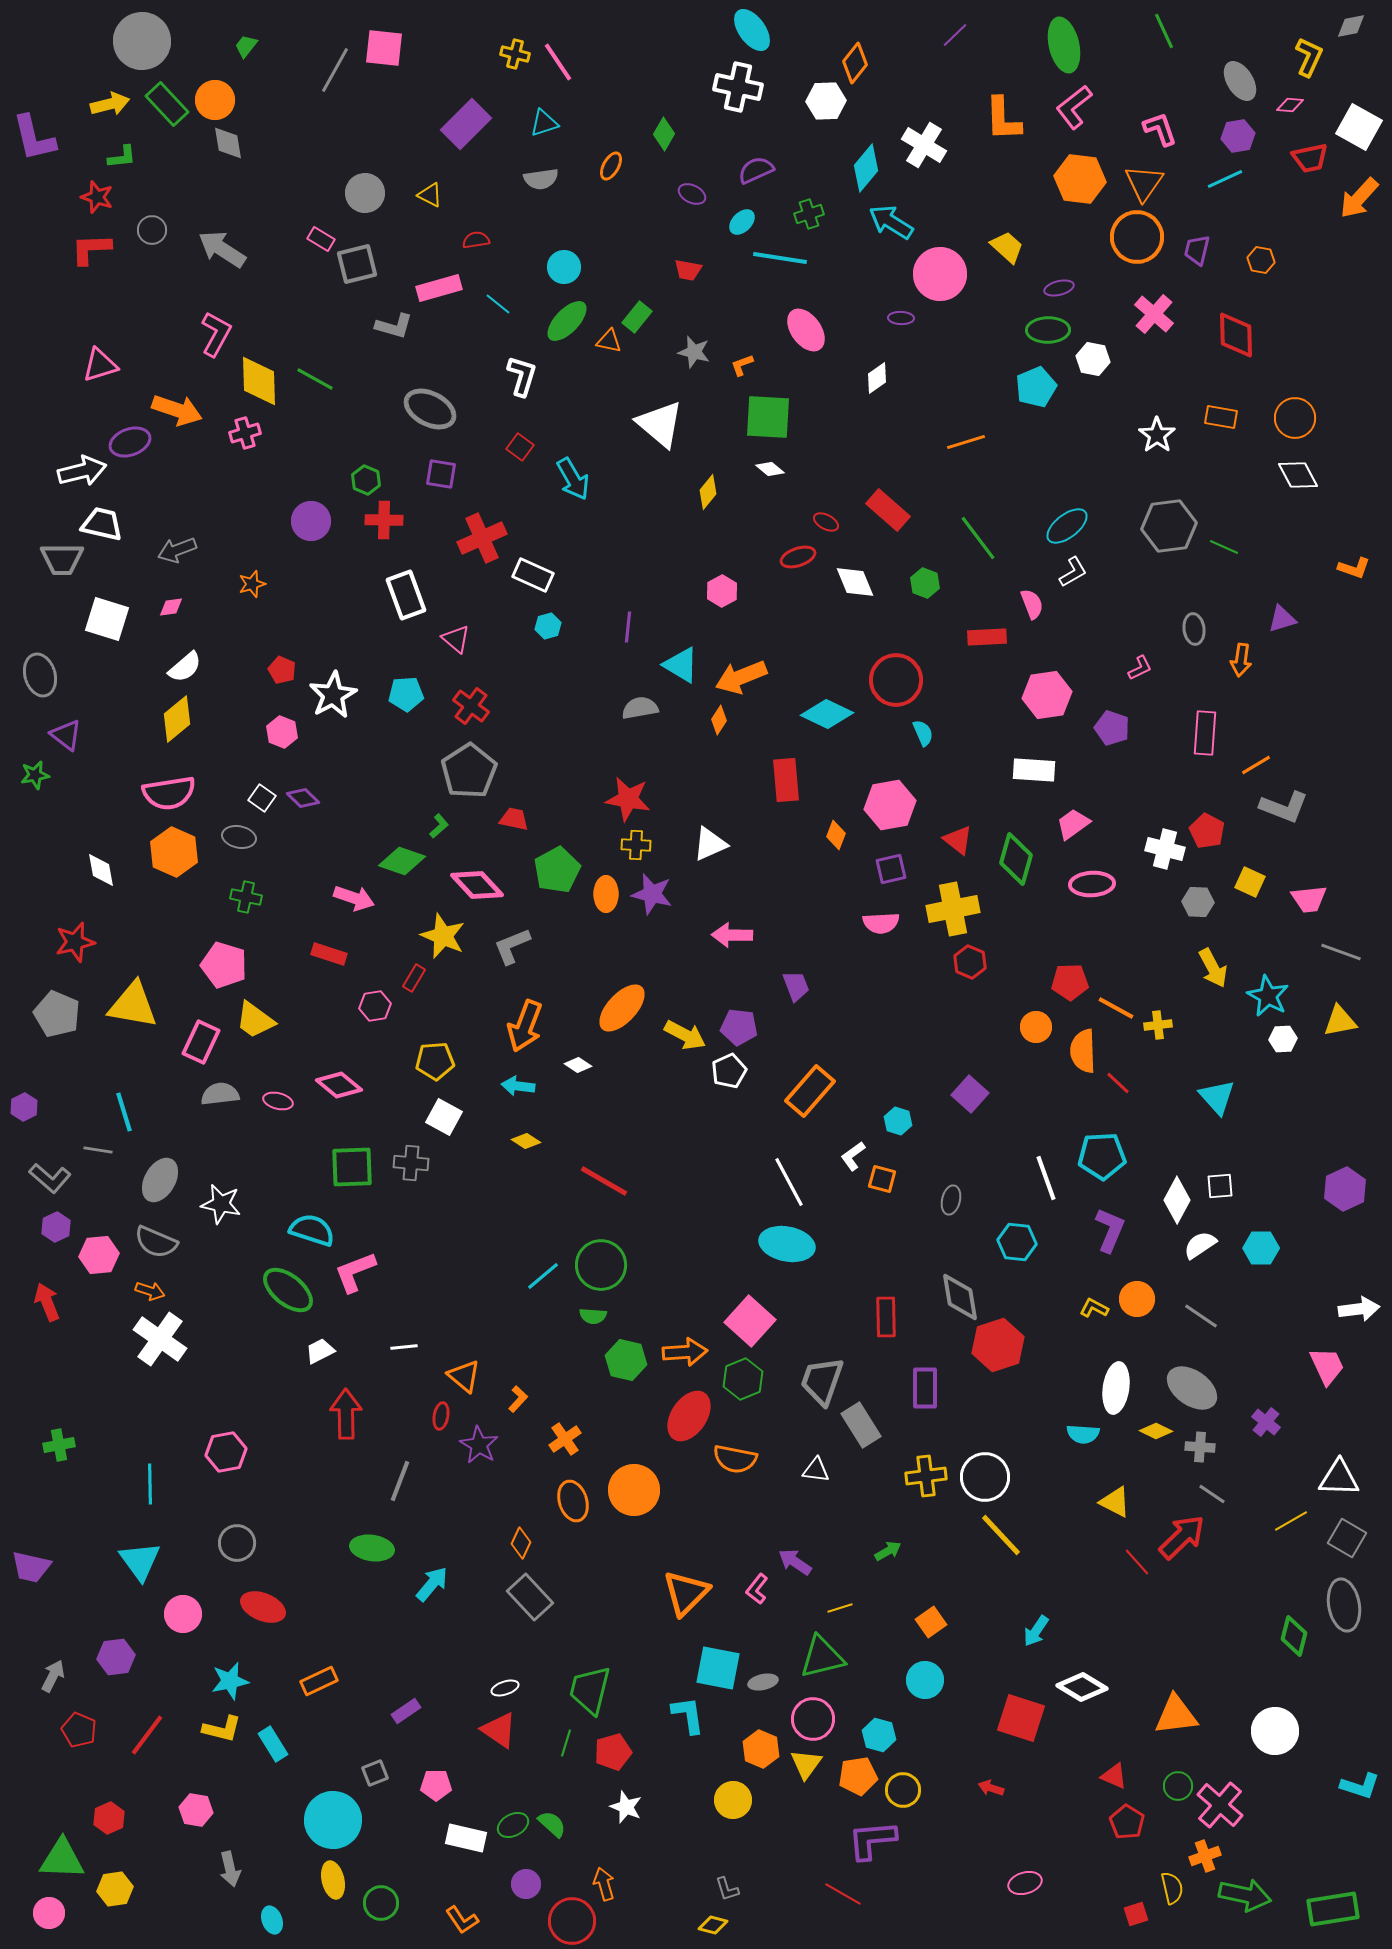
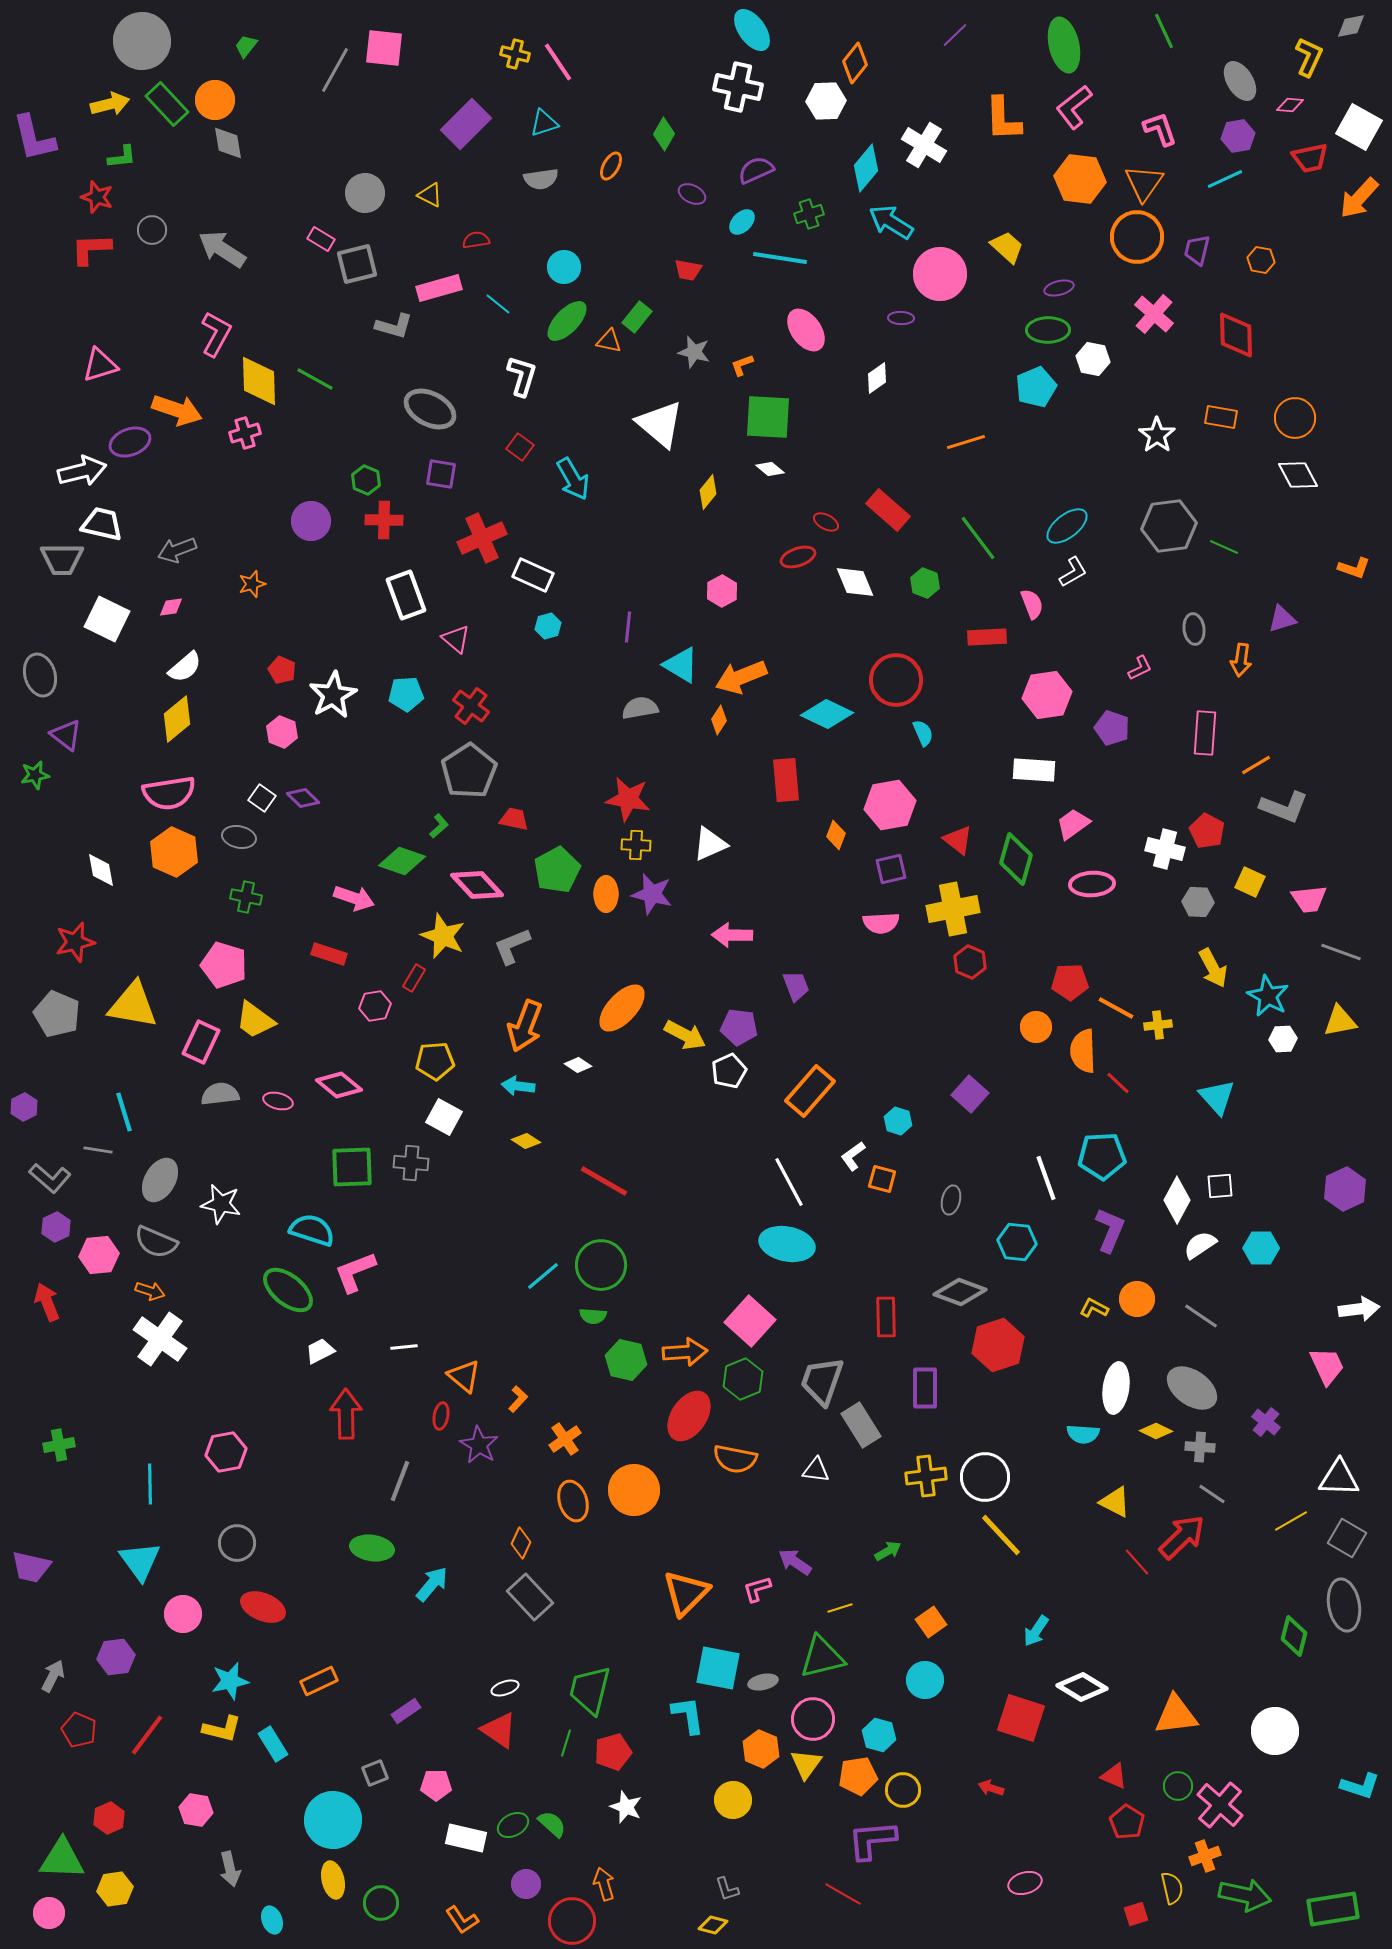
white square at (107, 619): rotated 9 degrees clockwise
gray diamond at (960, 1297): moved 5 px up; rotated 60 degrees counterclockwise
pink L-shape at (757, 1589): rotated 36 degrees clockwise
